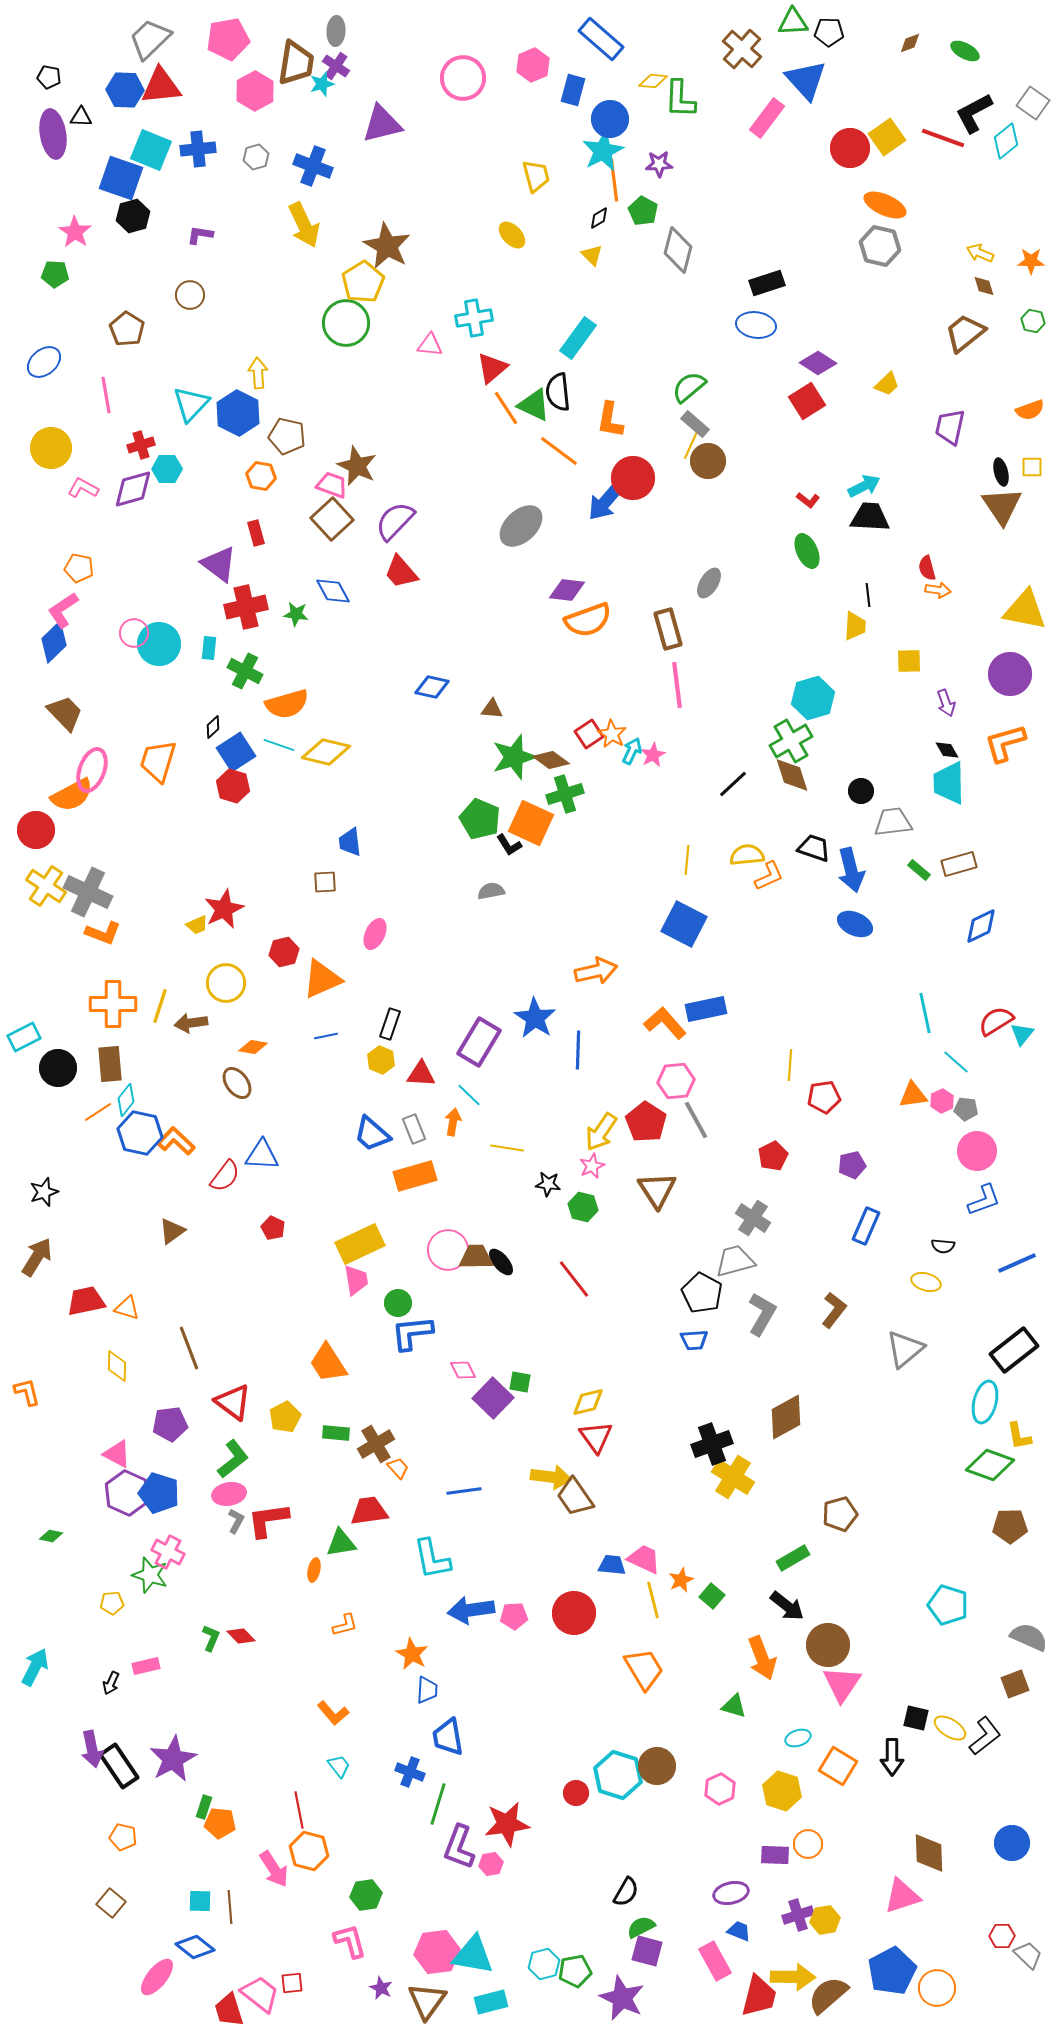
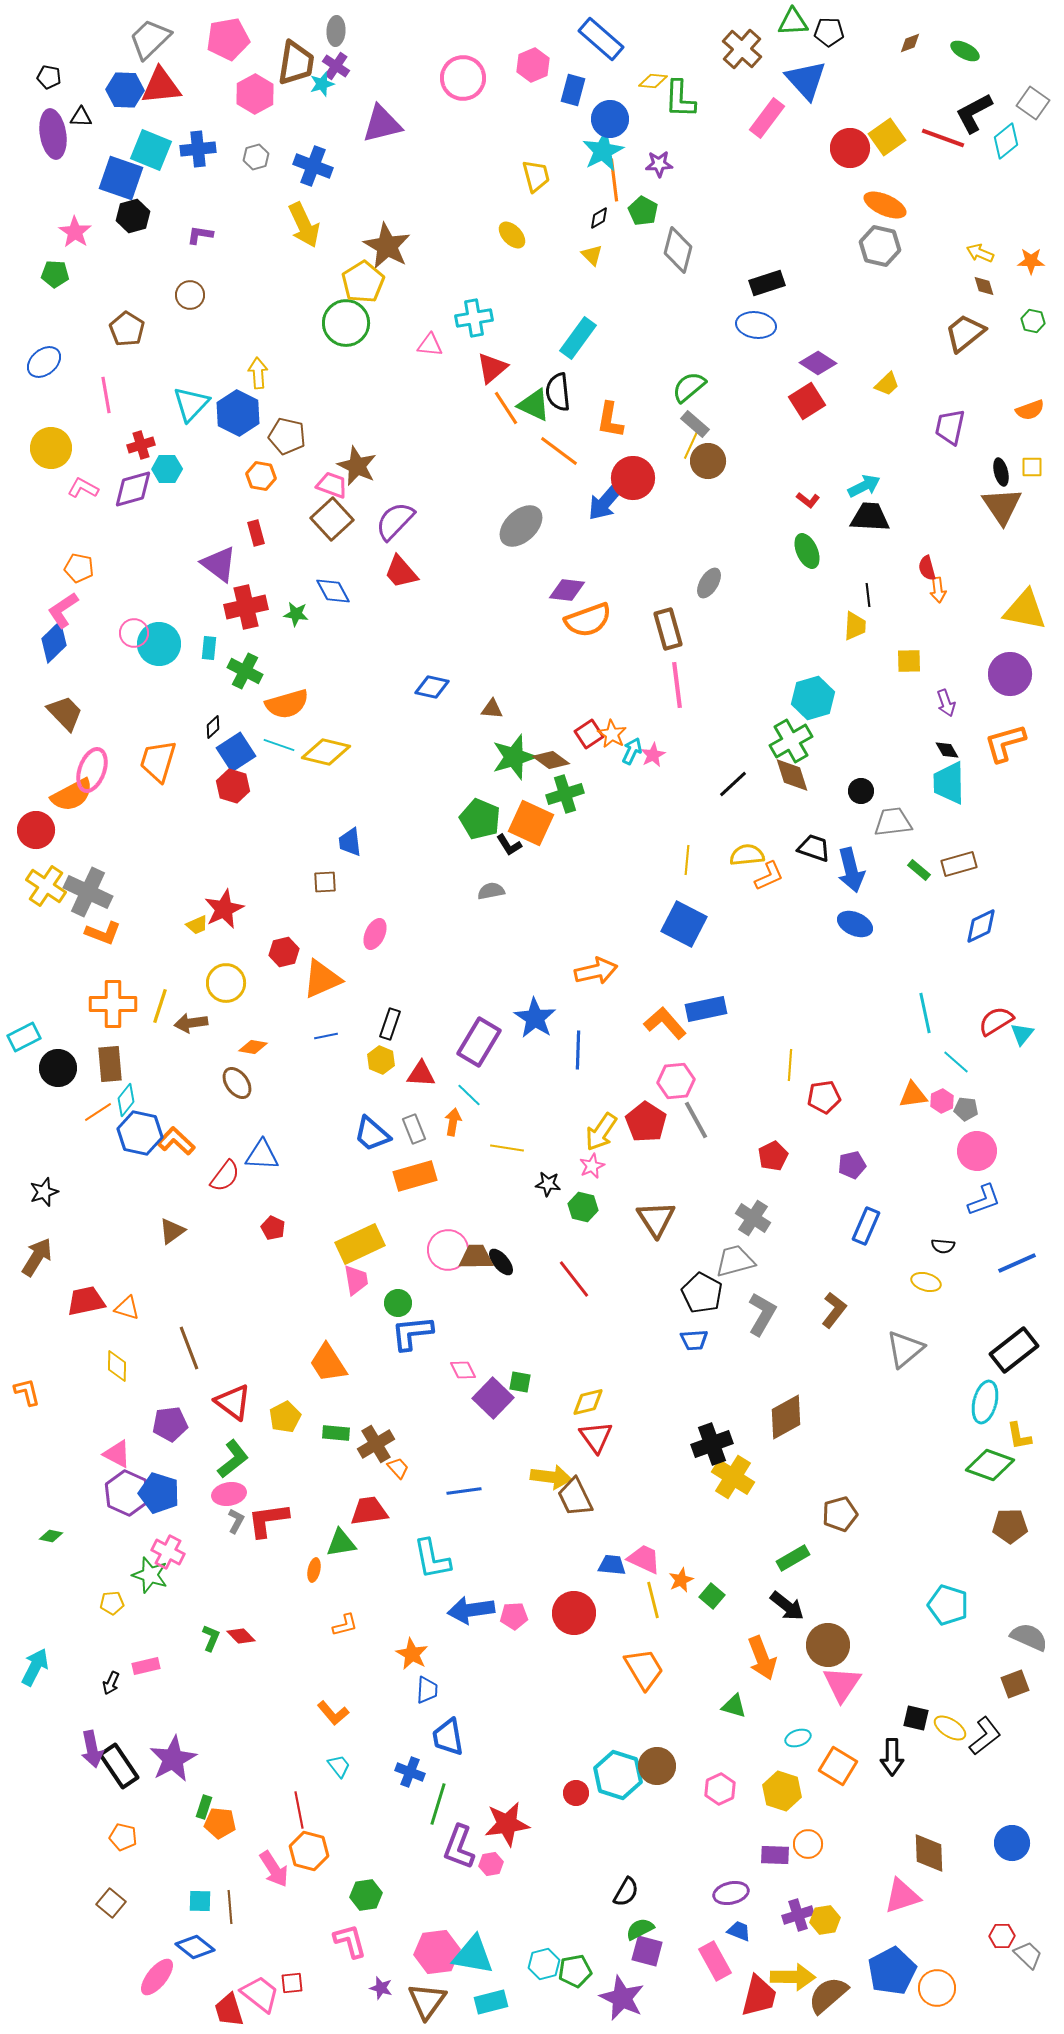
pink hexagon at (255, 91): moved 3 px down
orange arrow at (938, 590): rotated 75 degrees clockwise
brown triangle at (657, 1190): moved 1 px left, 29 px down
brown trapezoid at (575, 1497): rotated 9 degrees clockwise
green semicircle at (641, 1927): moved 1 px left, 2 px down
purple star at (381, 1988): rotated 10 degrees counterclockwise
